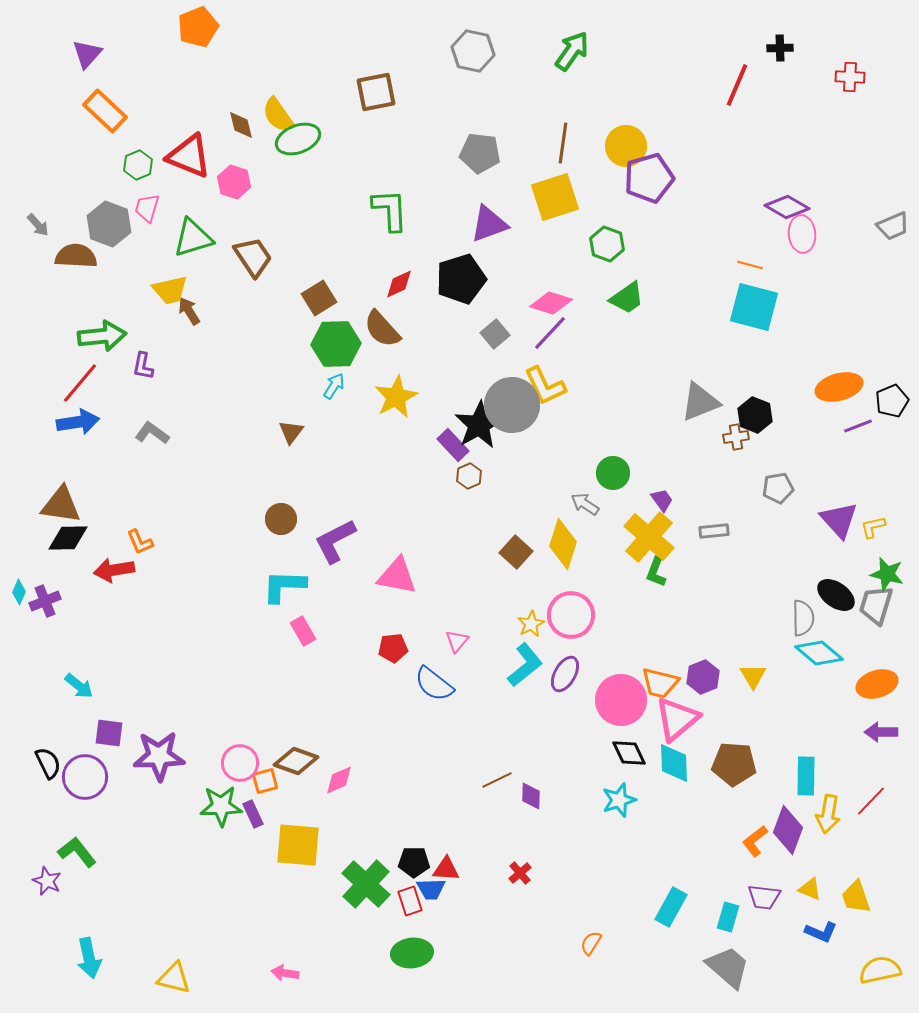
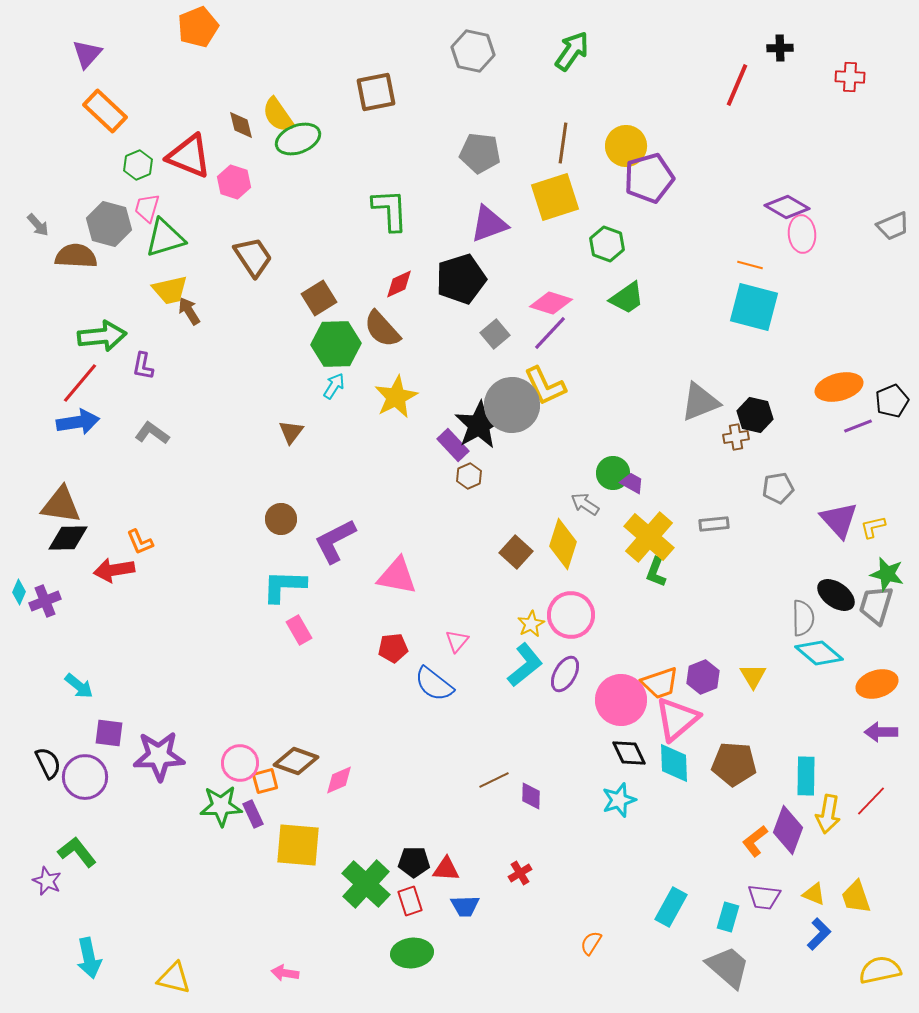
gray hexagon at (109, 224): rotated 6 degrees counterclockwise
green triangle at (193, 238): moved 28 px left
black hexagon at (755, 415): rotated 8 degrees counterclockwise
purple trapezoid at (662, 500): moved 30 px left, 17 px up; rotated 25 degrees counterclockwise
gray rectangle at (714, 531): moved 7 px up
pink rectangle at (303, 631): moved 4 px left, 1 px up
orange trapezoid at (660, 683): rotated 33 degrees counterclockwise
brown line at (497, 780): moved 3 px left
red cross at (520, 873): rotated 10 degrees clockwise
blue trapezoid at (431, 889): moved 34 px right, 17 px down
yellow triangle at (810, 889): moved 4 px right, 5 px down
blue L-shape at (821, 932): moved 2 px left, 2 px down; rotated 68 degrees counterclockwise
